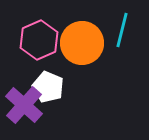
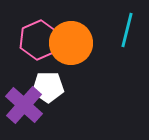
cyan line: moved 5 px right
orange circle: moved 11 px left
white pentagon: rotated 24 degrees counterclockwise
